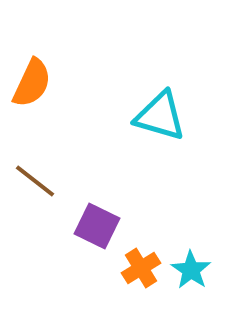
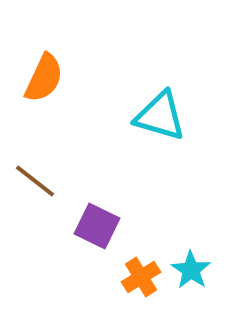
orange semicircle: moved 12 px right, 5 px up
orange cross: moved 9 px down
